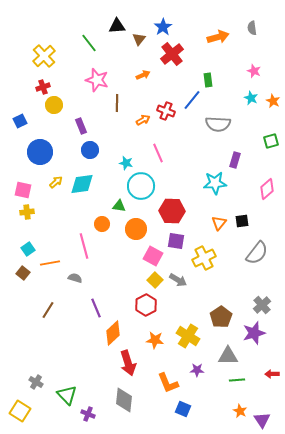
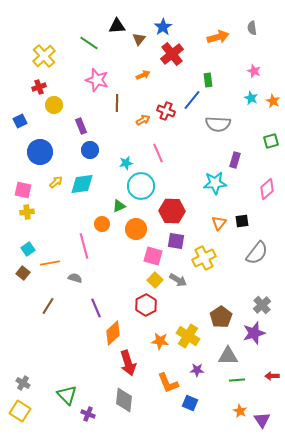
green line at (89, 43): rotated 18 degrees counterclockwise
red cross at (43, 87): moved 4 px left
cyan star at (126, 163): rotated 24 degrees counterclockwise
green triangle at (119, 206): rotated 32 degrees counterclockwise
pink square at (153, 256): rotated 12 degrees counterclockwise
brown line at (48, 310): moved 4 px up
orange star at (155, 340): moved 5 px right, 1 px down
red arrow at (272, 374): moved 2 px down
gray cross at (36, 382): moved 13 px left, 1 px down
blue square at (183, 409): moved 7 px right, 6 px up
